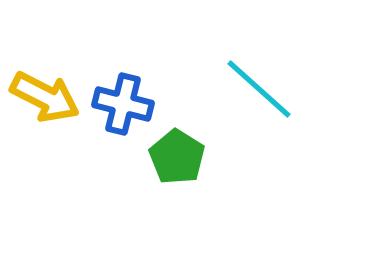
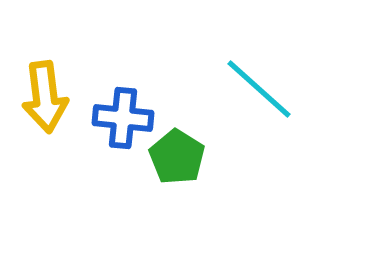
yellow arrow: rotated 56 degrees clockwise
blue cross: moved 14 px down; rotated 8 degrees counterclockwise
